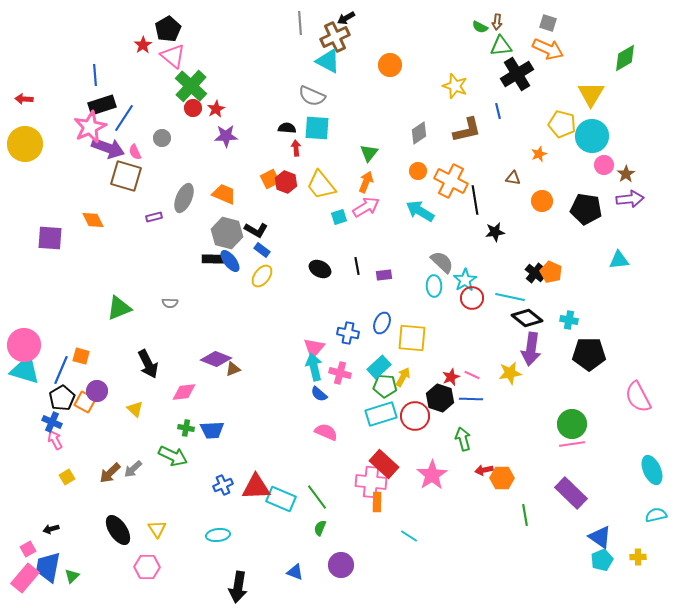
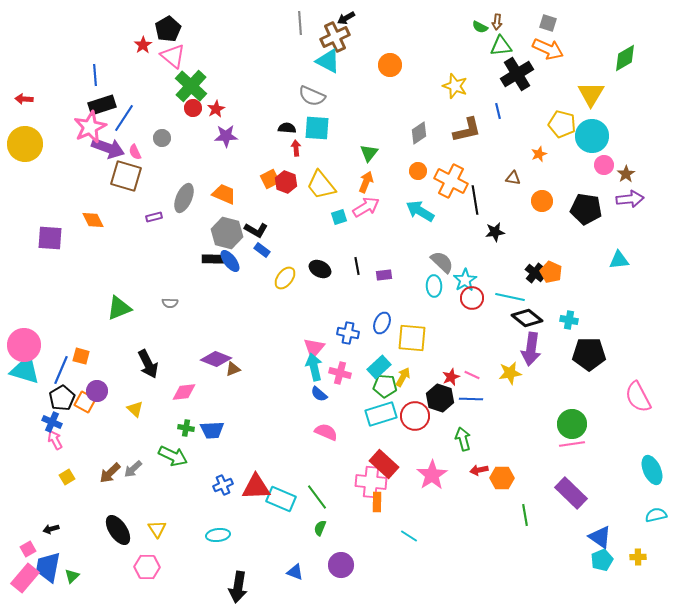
yellow ellipse at (262, 276): moved 23 px right, 2 px down
red arrow at (484, 470): moved 5 px left
